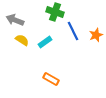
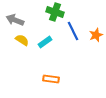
orange rectangle: rotated 21 degrees counterclockwise
